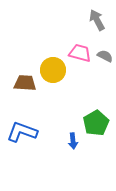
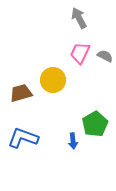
gray arrow: moved 18 px left, 2 px up
pink trapezoid: rotated 80 degrees counterclockwise
yellow circle: moved 10 px down
brown trapezoid: moved 4 px left, 10 px down; rotated 20 degrees counterclockwise
green pentagon: moved 1 px left, 1 px down
blue L-shape: moved 1 px right, 6 px down
